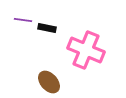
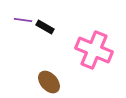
black rectangle: moved 2 px left, 1 px up; rotated 18 degrees clockwise
pink cross: moved 8 px right
